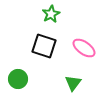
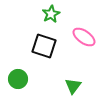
pink ellipse: moved 11 px up
green triangle: moved 3 px down
